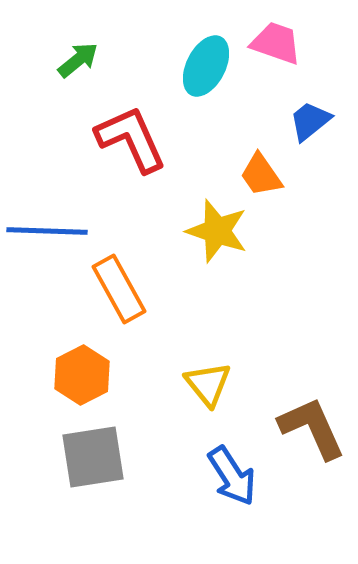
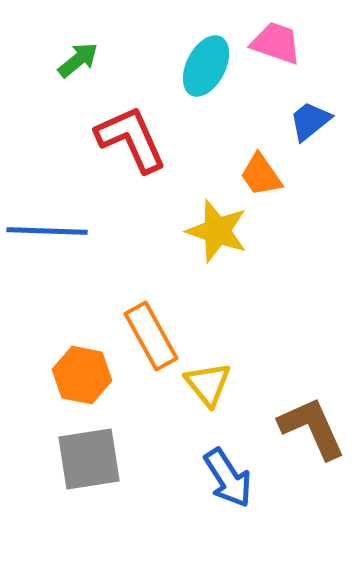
orange rectangle: moved 32 px right, 47 px down
orange hexagon: rotated 22 degrees counterclockwise
gray square: moved 4 px left, 2 px down
blue arrow: moved 4 px left, 2 px down
